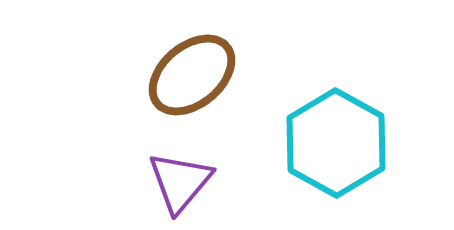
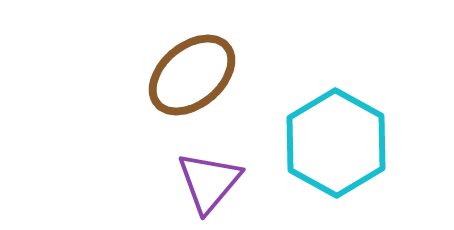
purple triangle: moved 29 px right
